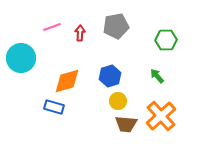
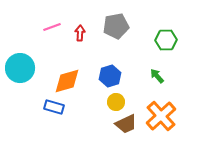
cyan circle: moved 1 px left, 10 px down
yellow circle: moved 2 px left, 1 px down
brown trapezoid: rotated 30 degrees counterclockwise
